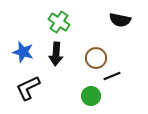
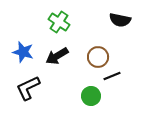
black arrow: moved 1 px right, 2 px down; rotated 55 degrees clockwise
brown circle: moved 2 px right, 1 px up
